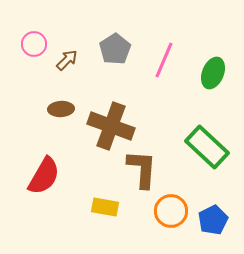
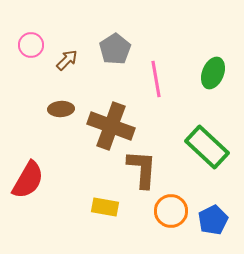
pink circle: moved 3 px left, 1 px down
pink line: moved 8 px left, 19 px down; rotated 33 degrees counterclockwise
red semicircle: moved 16 px left, 4 px down
